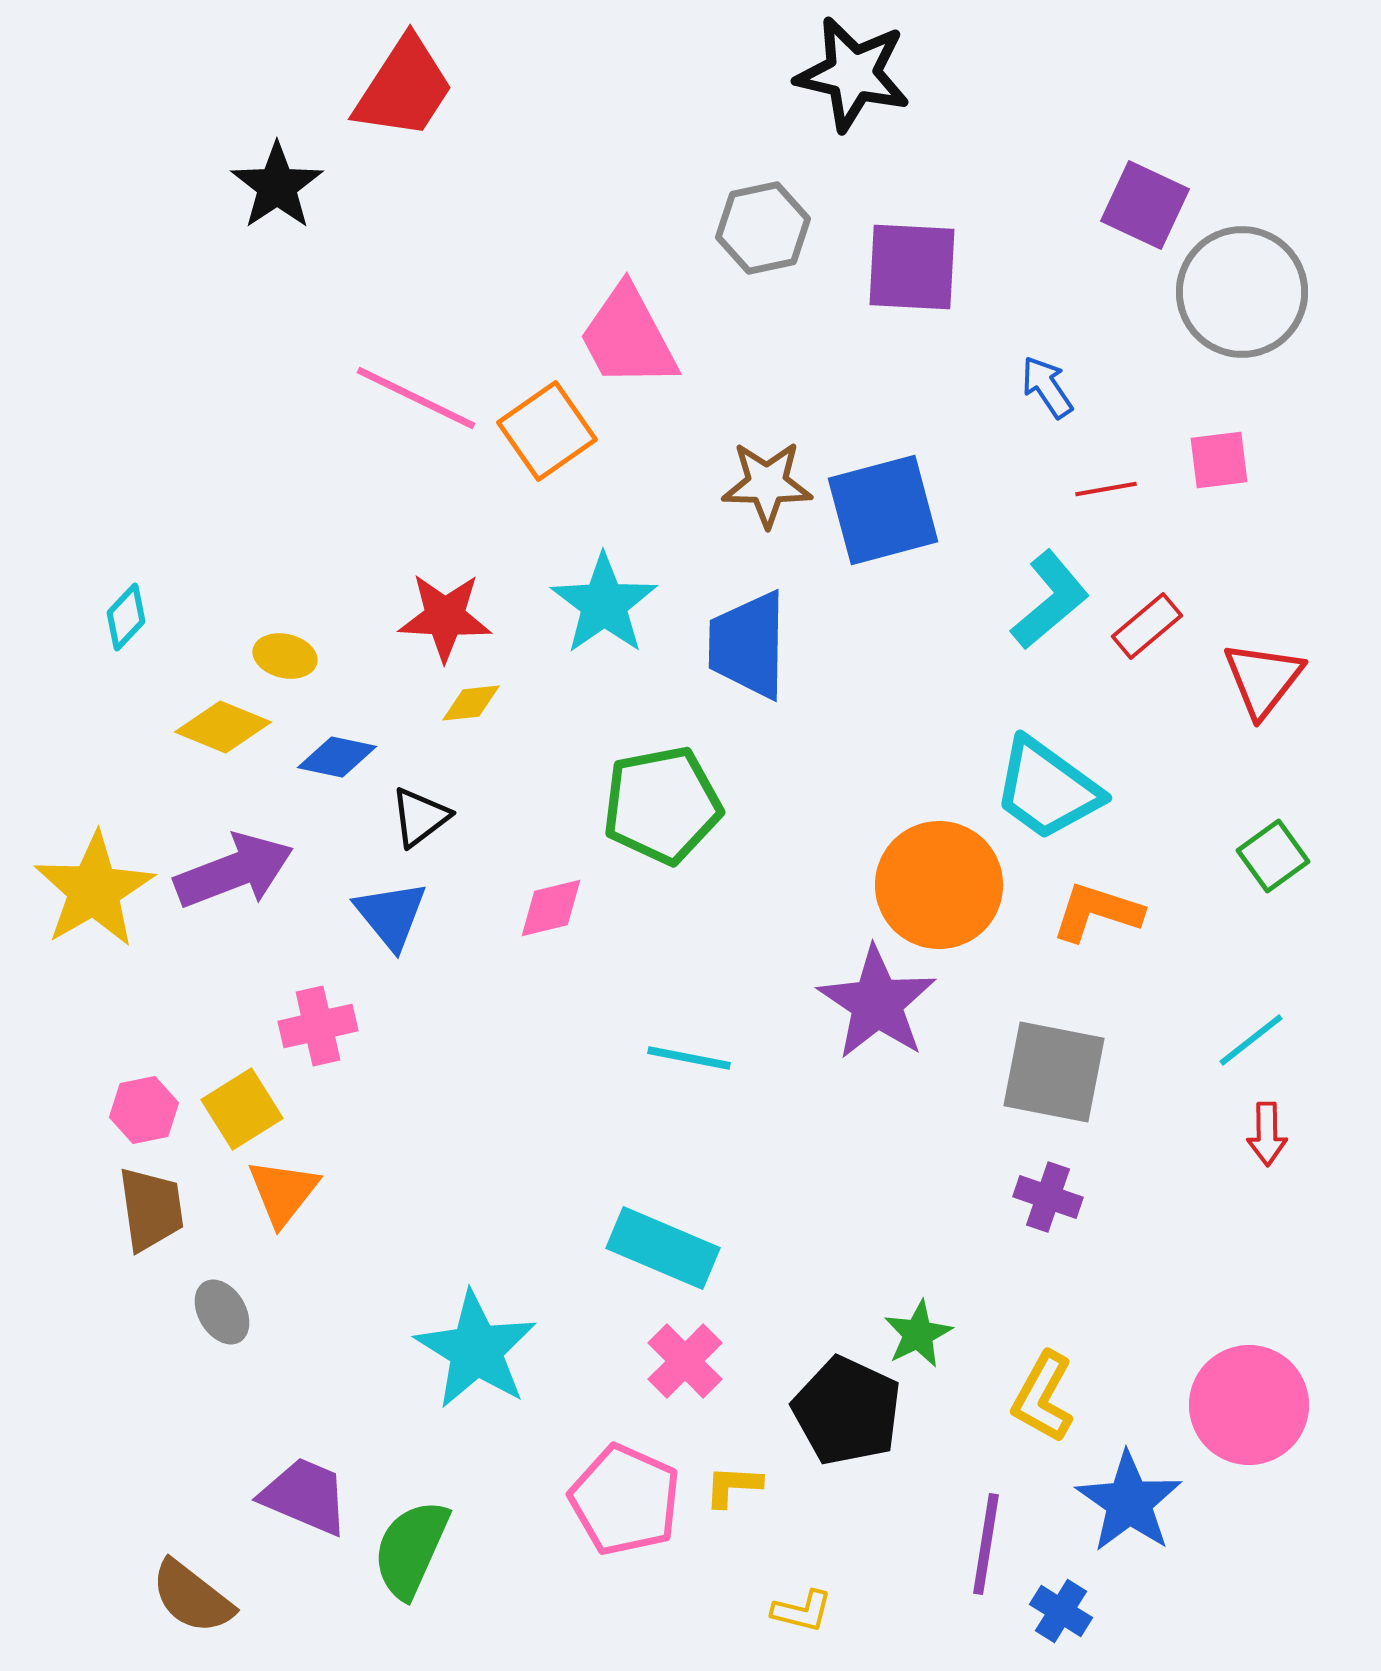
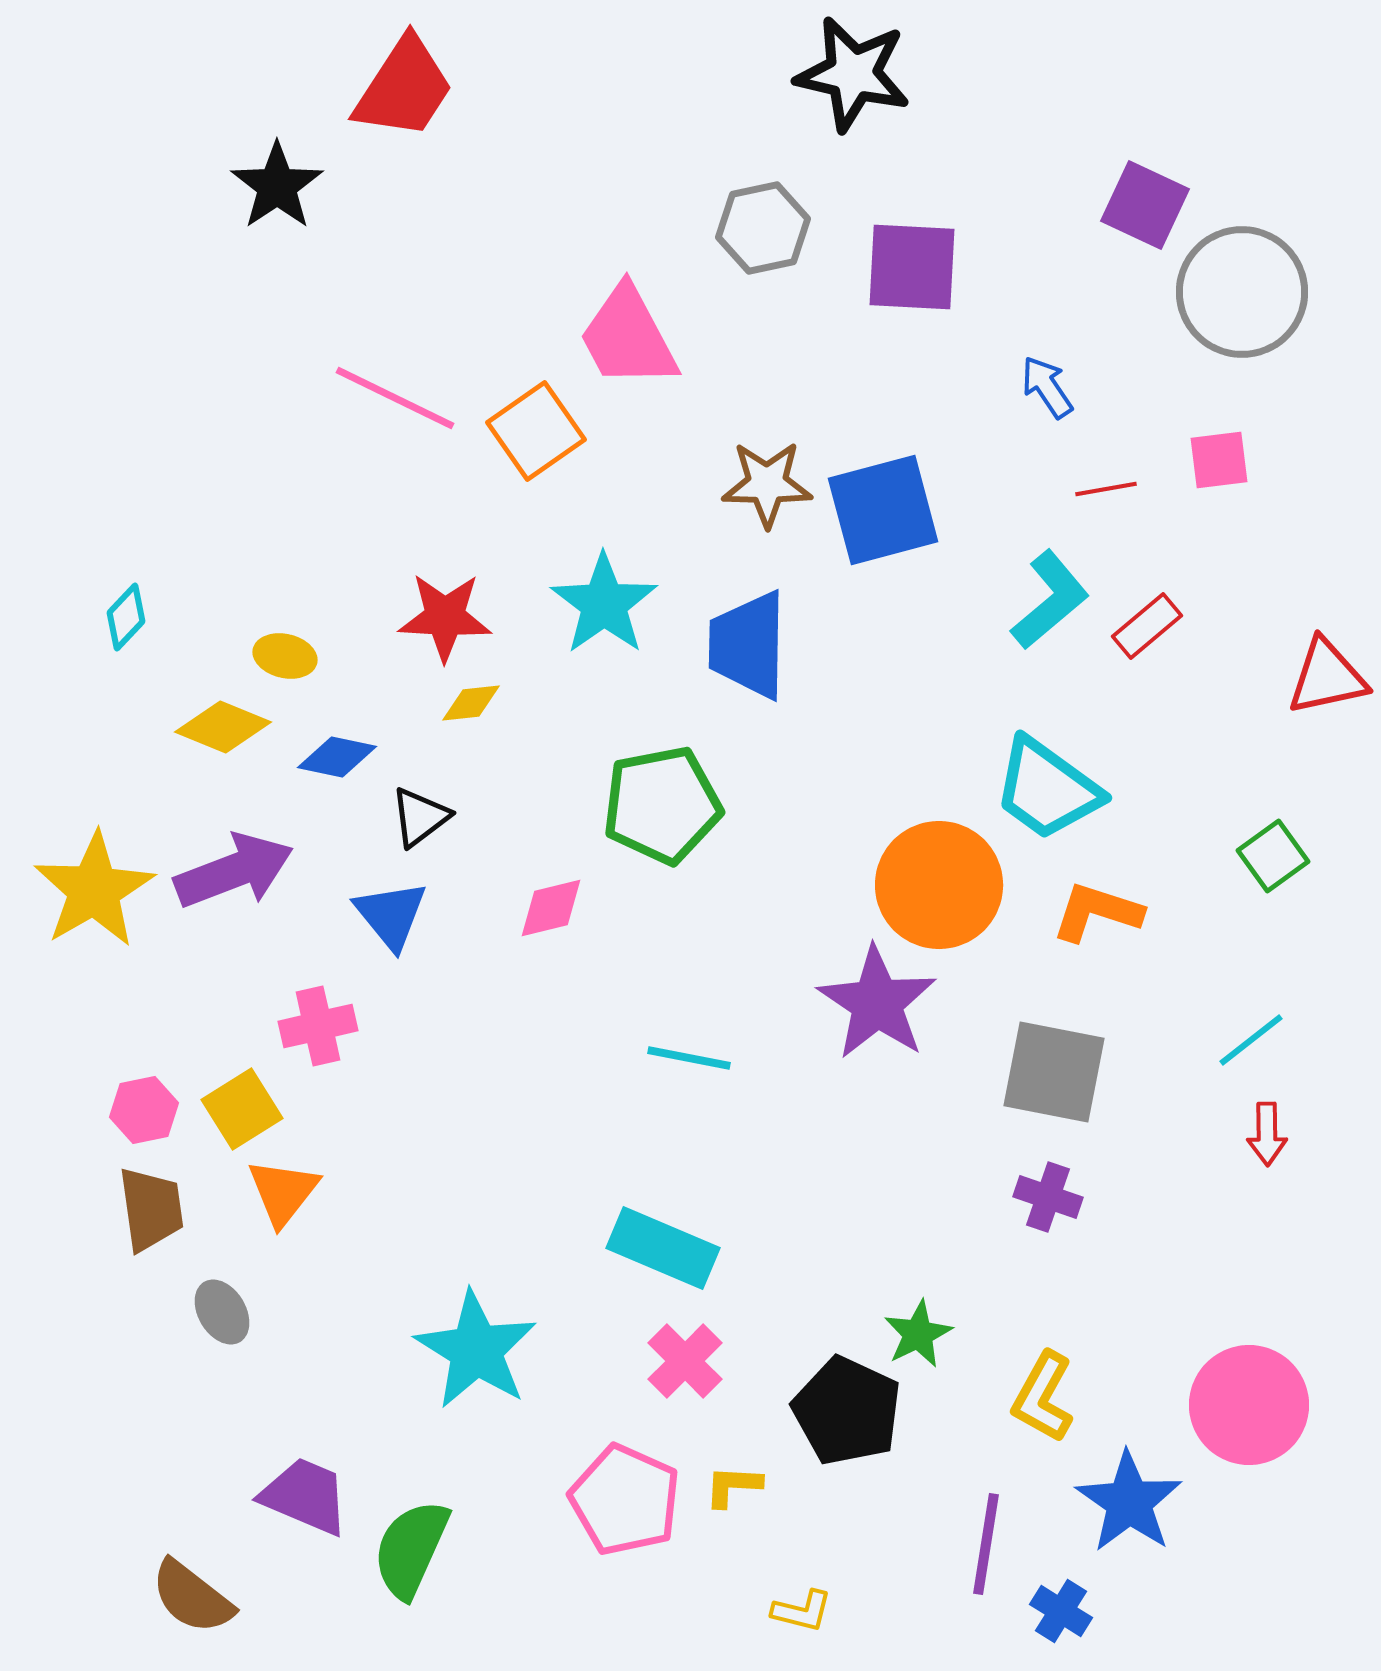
pink line at (416, 398): moved 21 px left
orange square at (547, 431): moved 11 px left
red triangle at (1263, 679): moved 64 px right, 2 px up; rotated 40 degrees clockwise
